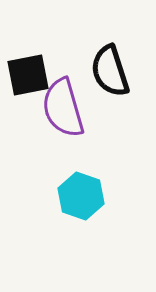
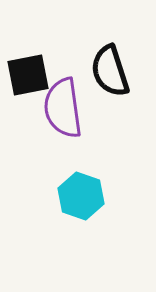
purple semicircle: rotated 8 degrees clockwise
